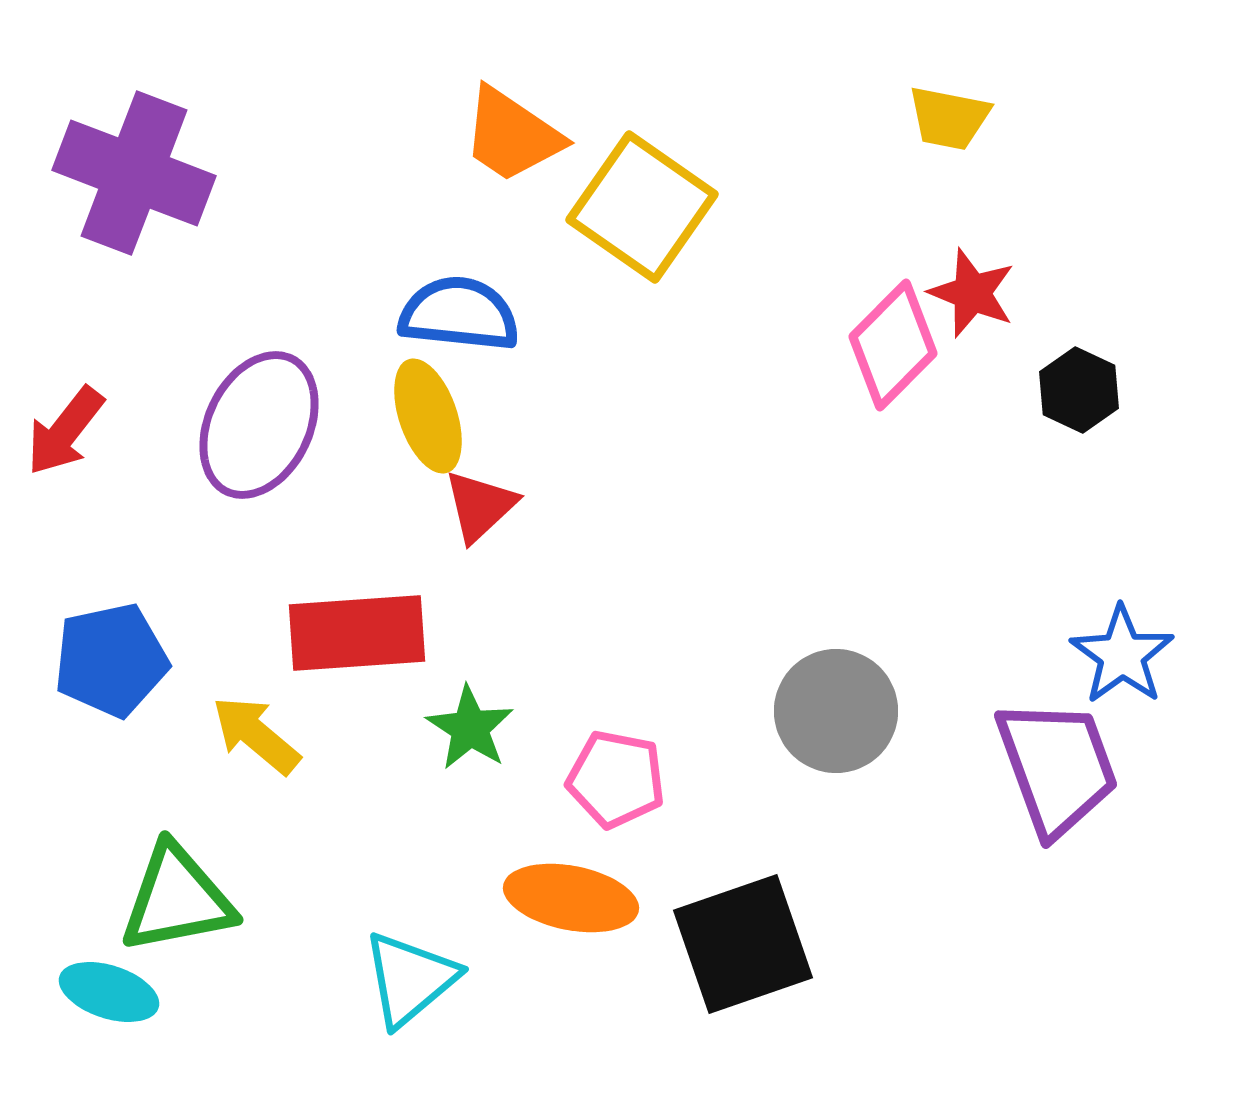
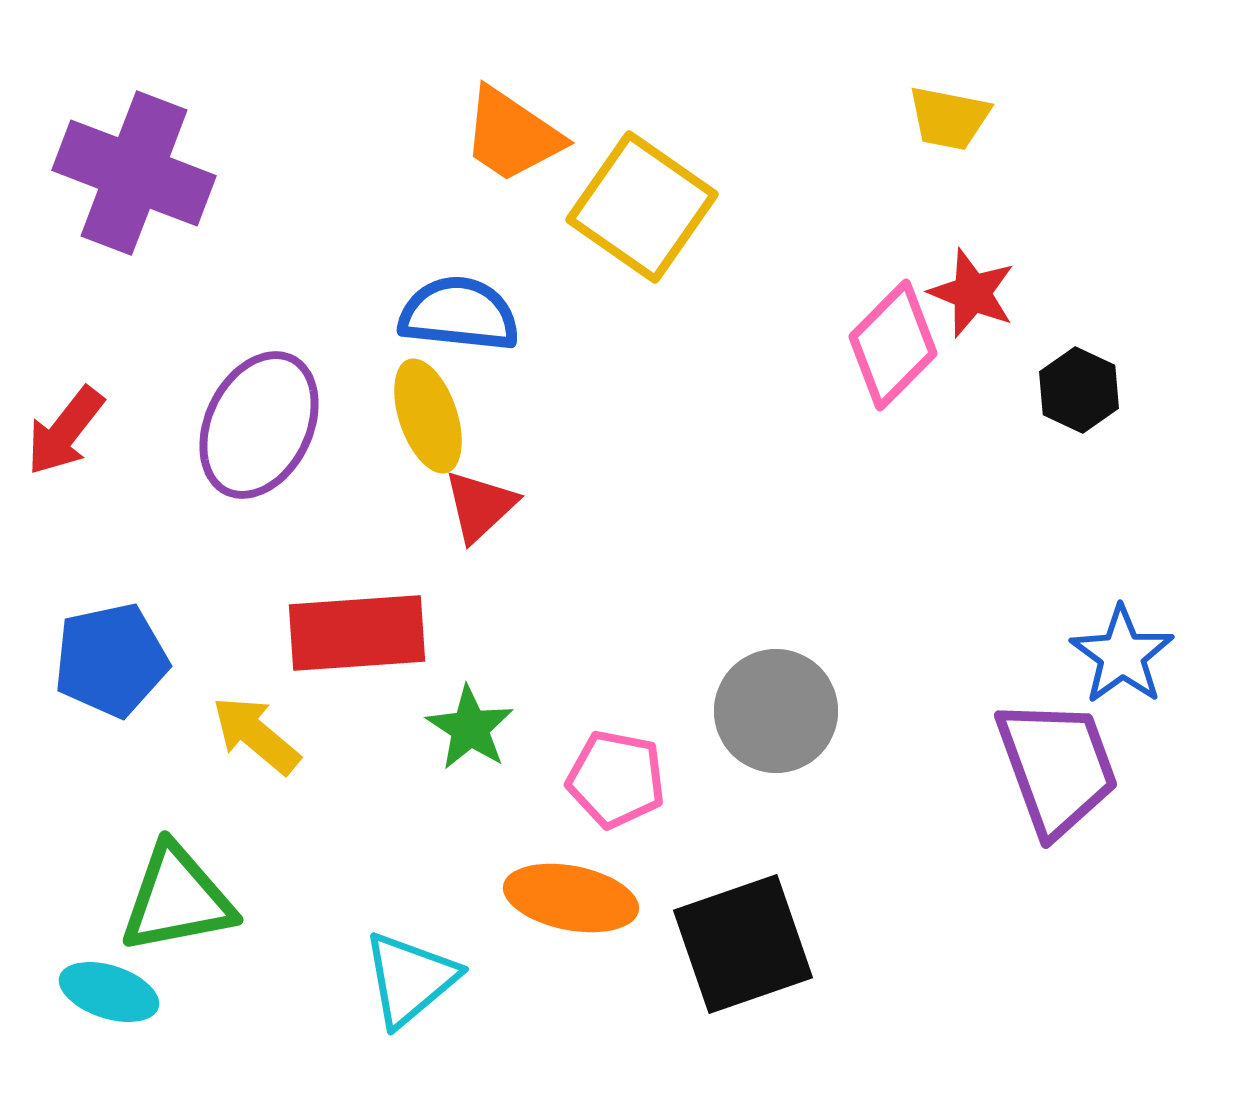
gray circle: moved 60 px left
